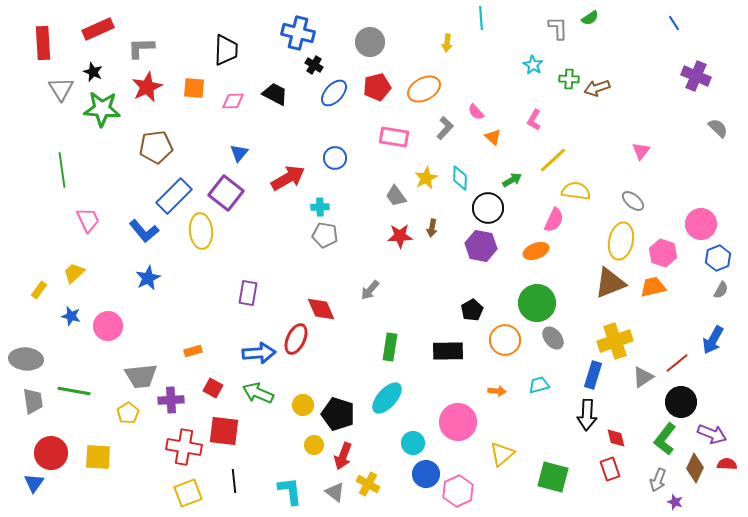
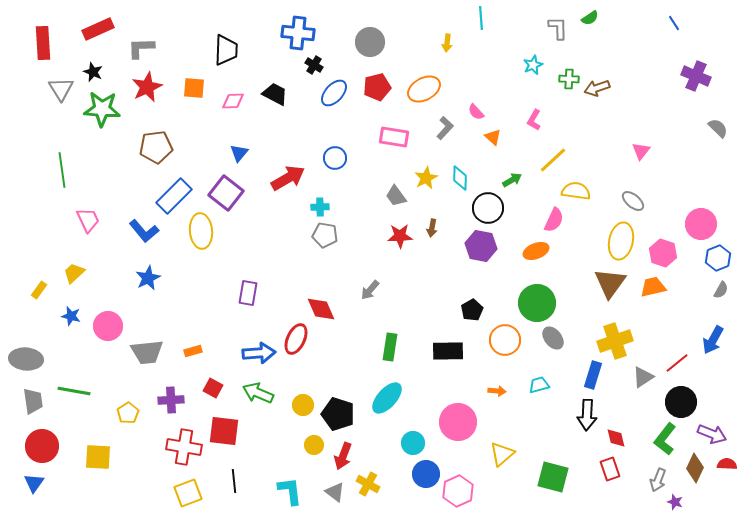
blue cross at (298, 33): rotated 8 degrees counterclockwise
cyan star at (533, 65): rotated 18 degrees clockwise
brown triangle at (610, 283): rotated 32 degrees counterclockwise
gray trapezoid at (141, 376): moved 6 px right, 24 px up
red circle at (51, 453): moved 9 px left, 7 px up
